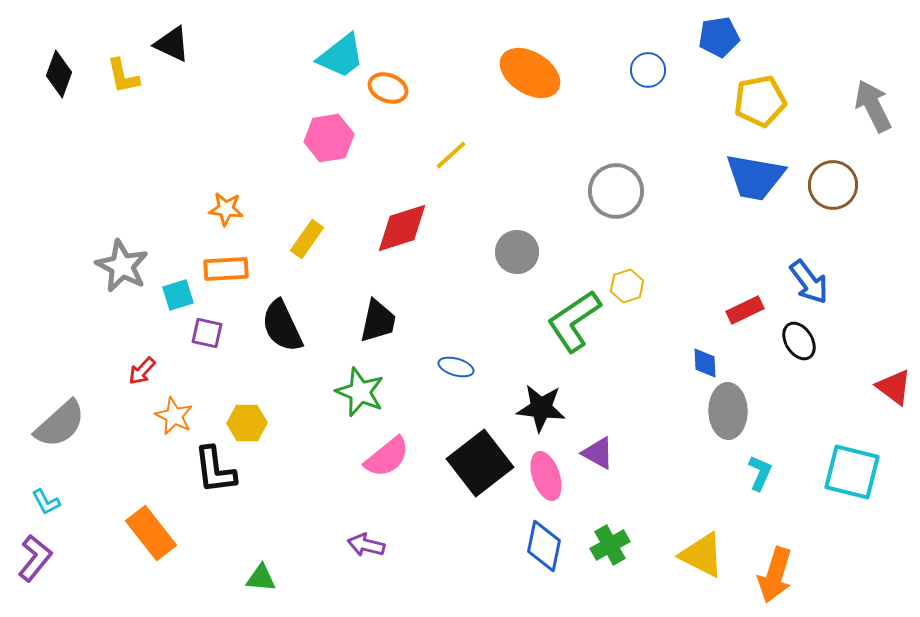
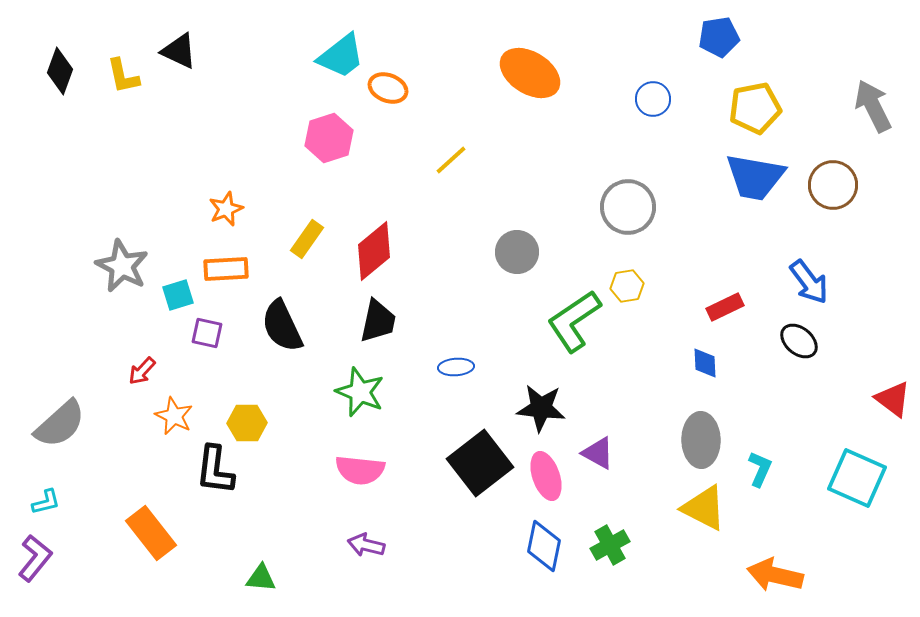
black triangle at (172, 44): moved 7 px right, 7 px down
blue circle at (648, 70): moved 5 px right, 29 px down
black diamond at (59, 74): moved 1 px right, 3 px up
yellow pentagon at (760, 101): moved 5 px left, 7 px down
pink hexagon at (329, 138): rotated 9 degrees counterclockwise
yellow line at (451, 155): moved 5 px down
gray circle at (616, 191): moved 12 px right, 16 px down
orange star at (226, 209): rotated 28 degrees counterclockwise
red diamond at (402, 228): moved 28 px left, 23 px down; rotated 22 degrees counterclockwise
yellow hexagon at (627, 286): rotated 8 degrees clockwise
red rectangle at (745, 310): moved 20 px left, 3 px up
black ellipse at (799, 341): rotated 18 degrees counterclockwise
blue ellipse at (456, 367): rotated 20 degrees counterclockwise
red triangle at (894, 387): moved 1 px left, 12 px down
gray ellipse at (728, 411): moved 27 px left, 29 px down
pink semicircle at (387, 457): moved 27 px left, 13 px down; rotated 45 degrees clockwise
black L-shape at (215, 470): rotated 14 degrees clockwise
cyan square at (852, 472): moved 5 px right, 6 px down; rotated 10 degrees clockwise
cyan L-shape at (760, 473): moved 4 px up
cyan L-shape at (46, 502): rotated 76 degrees counterclockwise
yellow triangle at (702, 555): moved 2 px right, 47 px up
orange arrow at (775, 575): rotated 86 degrees clockwise
